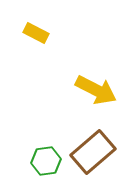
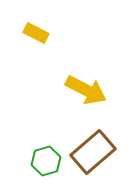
yellow arrow: moved 10 px left
green hexagon: rotated 8 degrees counterclockwise
